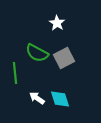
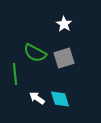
white star: moved 7 px right, 1 px down
green semicircle: moved 2 px left
gray square: rotated 10 degrees clockwise
green line: moved 1 px down
